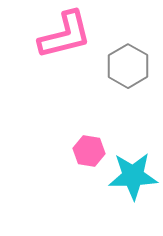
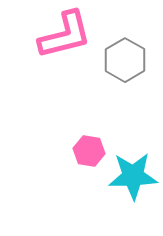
gray hexagon: moved 3 px left, 6 px up
